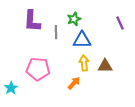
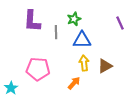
brown triangle: rotated 28 degrees counterclockwise
